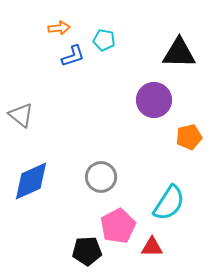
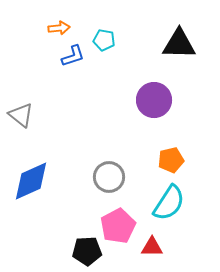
black triangle: moved 9 px up
orange pentagon: moved 18 px left, 23 px down
gray circle: moved 8 px right
